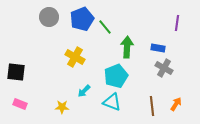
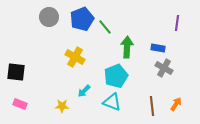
yellow star: moved 1 px up
